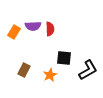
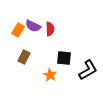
purple semicircle: rotated 28 degrees clockwise
orange rectangle: moved 4 px right, 2 px up
brown rectangle: moved 13 px up
orange star: rotated 16 degrees counterclockwise
